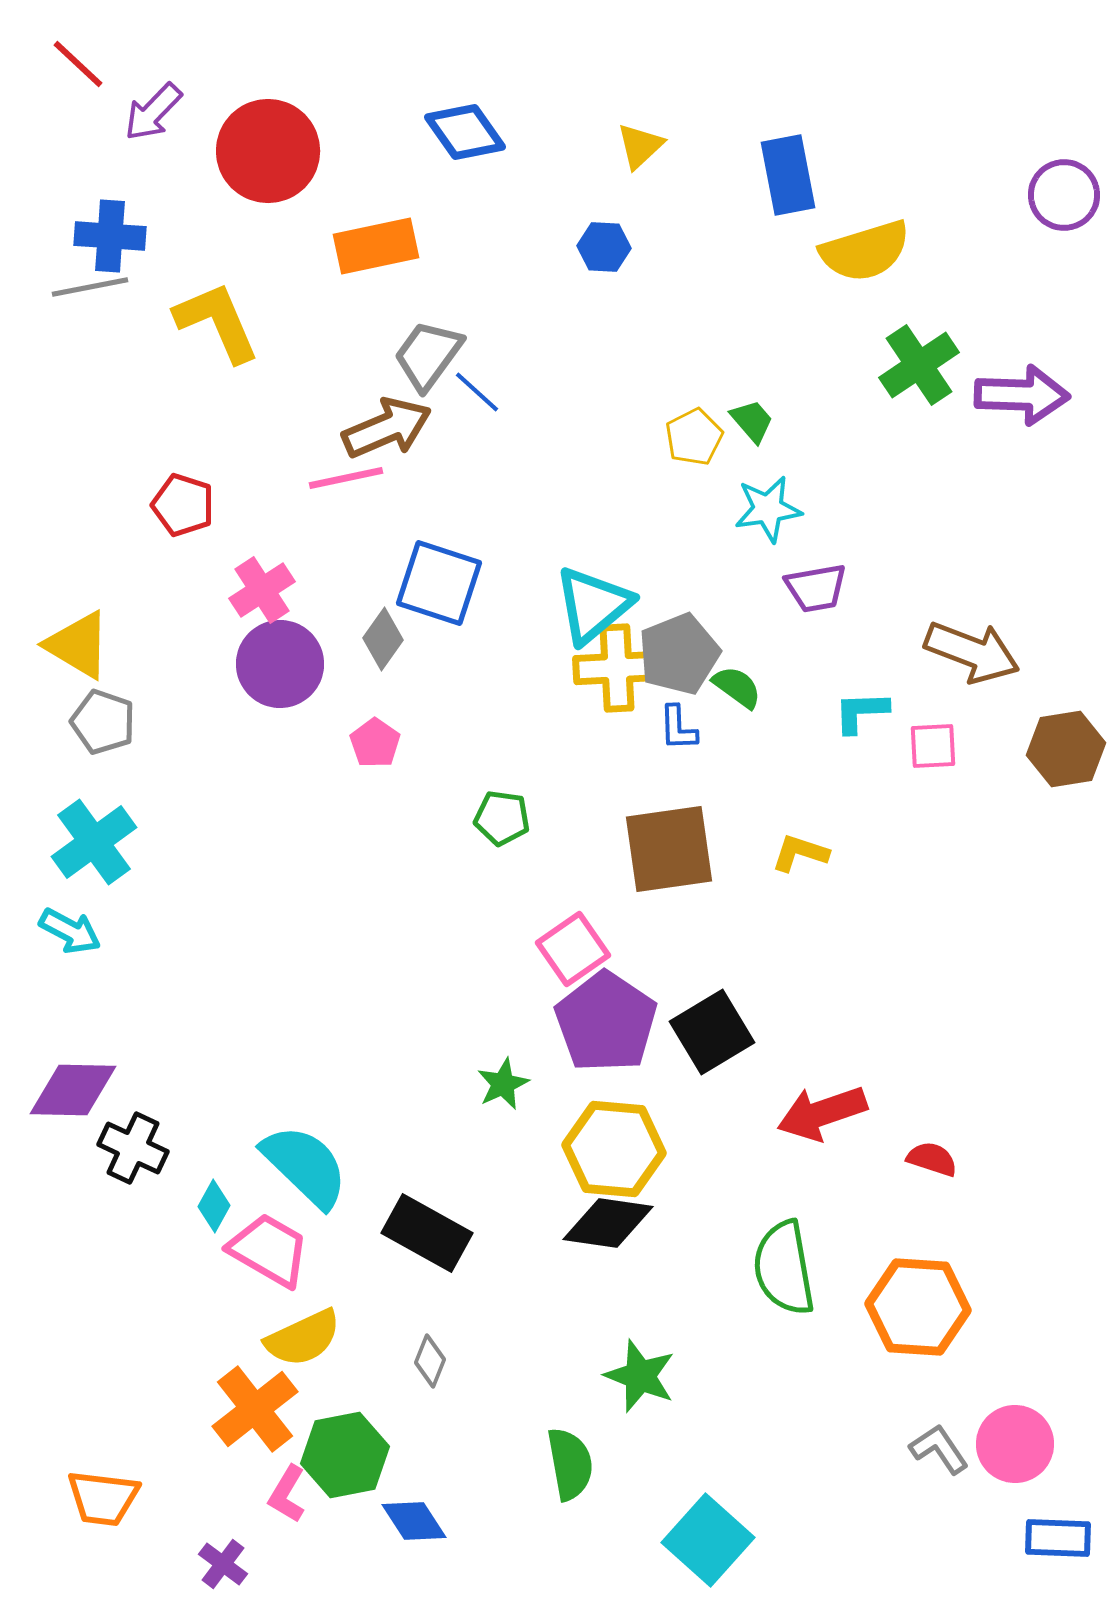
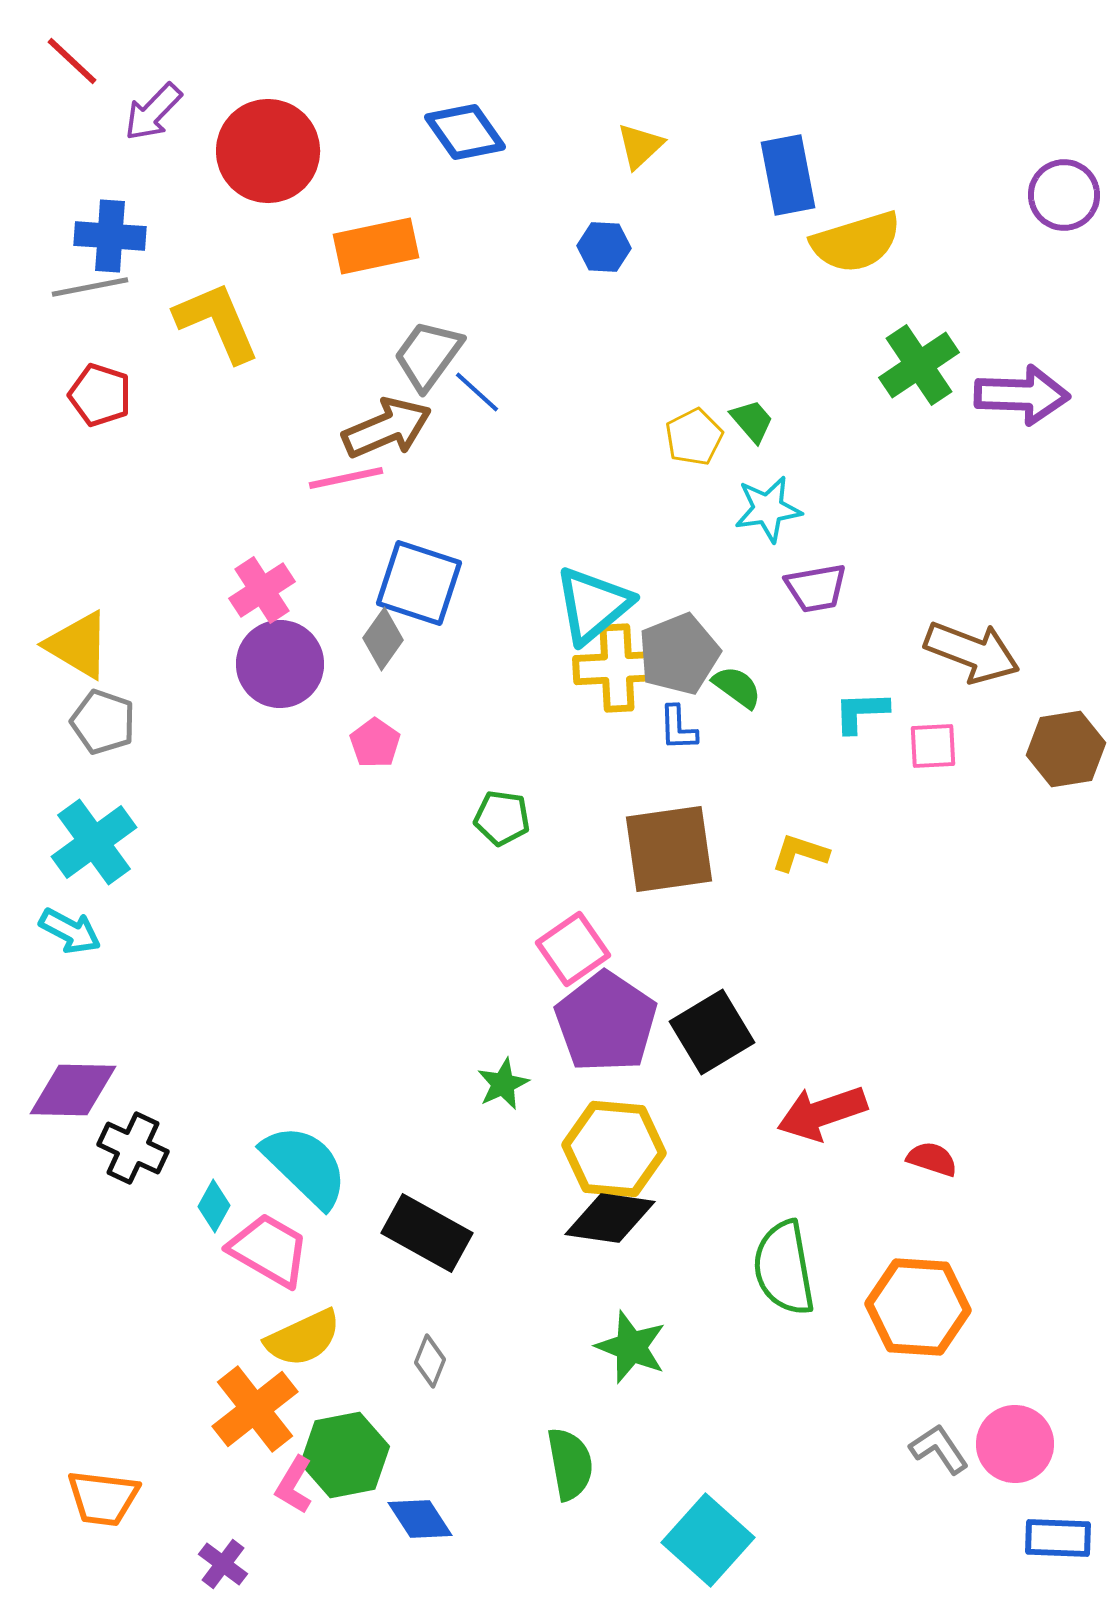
red line at (78, 64): moved 6 px left, 3 px up
yellow semicircle at (865, 251): moved 9 px left, 9 px up
red pentagon at (183, 505): moved 83 px left, 110 px up
blue square at (439, 583): moved 20 px left
black diamond at (608, 1223): moved 2 px right, 5 px up
green star at (640, 1376): moved 9 px left, 29 px up
pink L-shape at (287, 1494): moved 7 px right, 9 px up
blue diamond at (414, 1521): moved 6 px right, 2 px up
